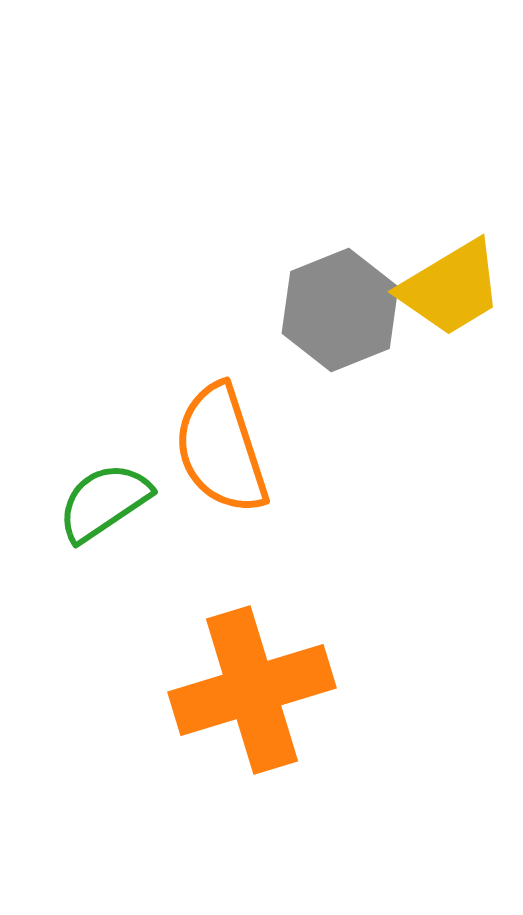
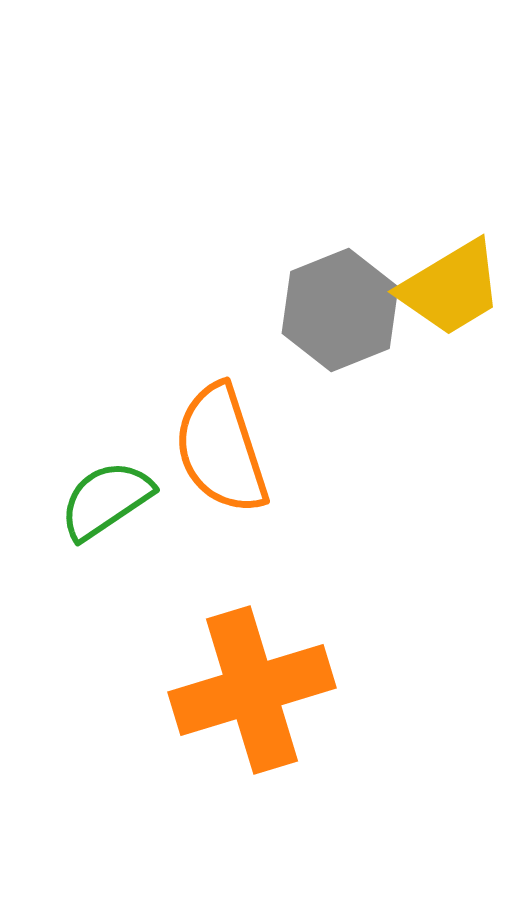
green semicircle: moved 2 px right, 2 px up
